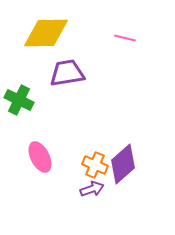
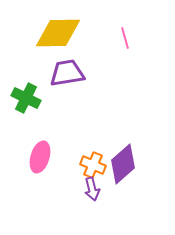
yellow diamond: moved 12 px right
pink line: rotated 60 degrees clockwise
green cross: moved 7 px right, 2 px up
pink ellipse: rotated 44 degrees clockwise
orange cross: moved 2 px left
purple arrow: rotated 95 degrees clockwise
